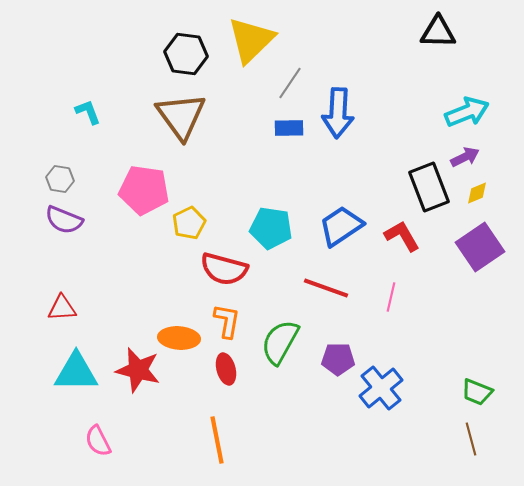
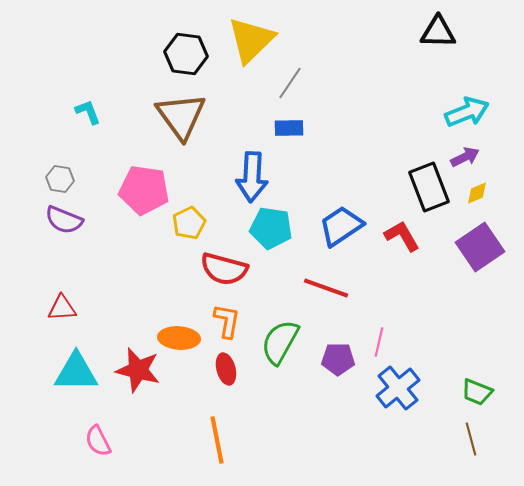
blue arrow: moved 86 px left, 64 px down
pink line: moved 12 px left, 45 px down
blue cross: moved 17 px right
